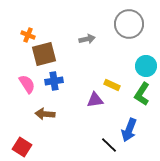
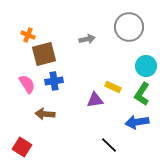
gray circle: moved 3 px down
yellow rectangle: moved 1 px right, 2 px down
blue arrow: moved 8 px right, 8 px up; rotated 60 degrees clockwise
